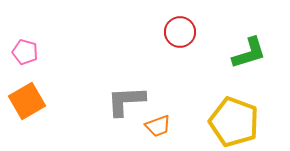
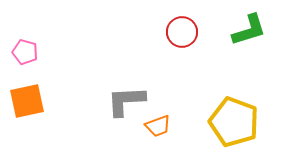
red circle: moved 2 px right
green L-shape: moved 23 px up
orange square: rotated 18 degrees clockwise
